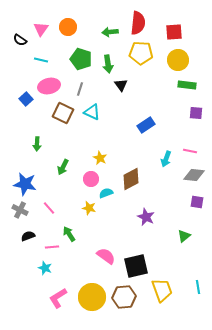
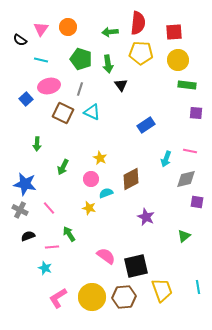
gray diamond at (194, 175): moved 8 px left, 4 px down; rotated 20 degrees counterclockwise
